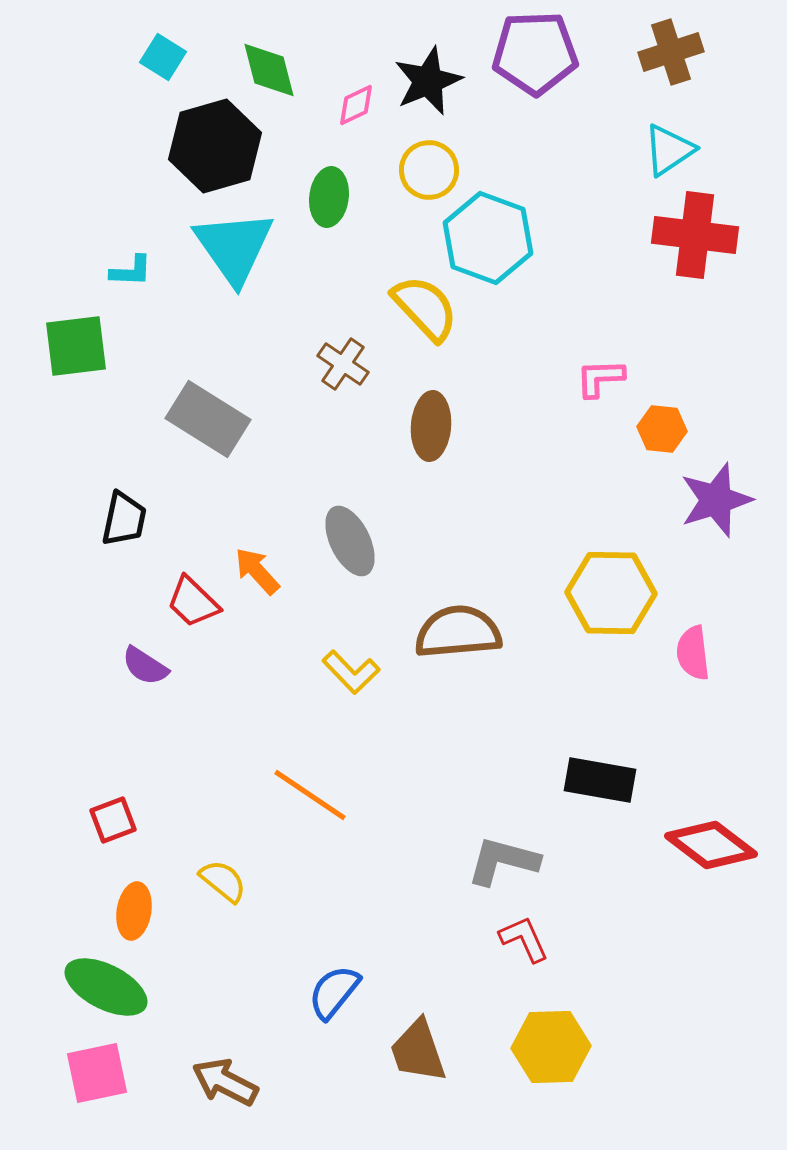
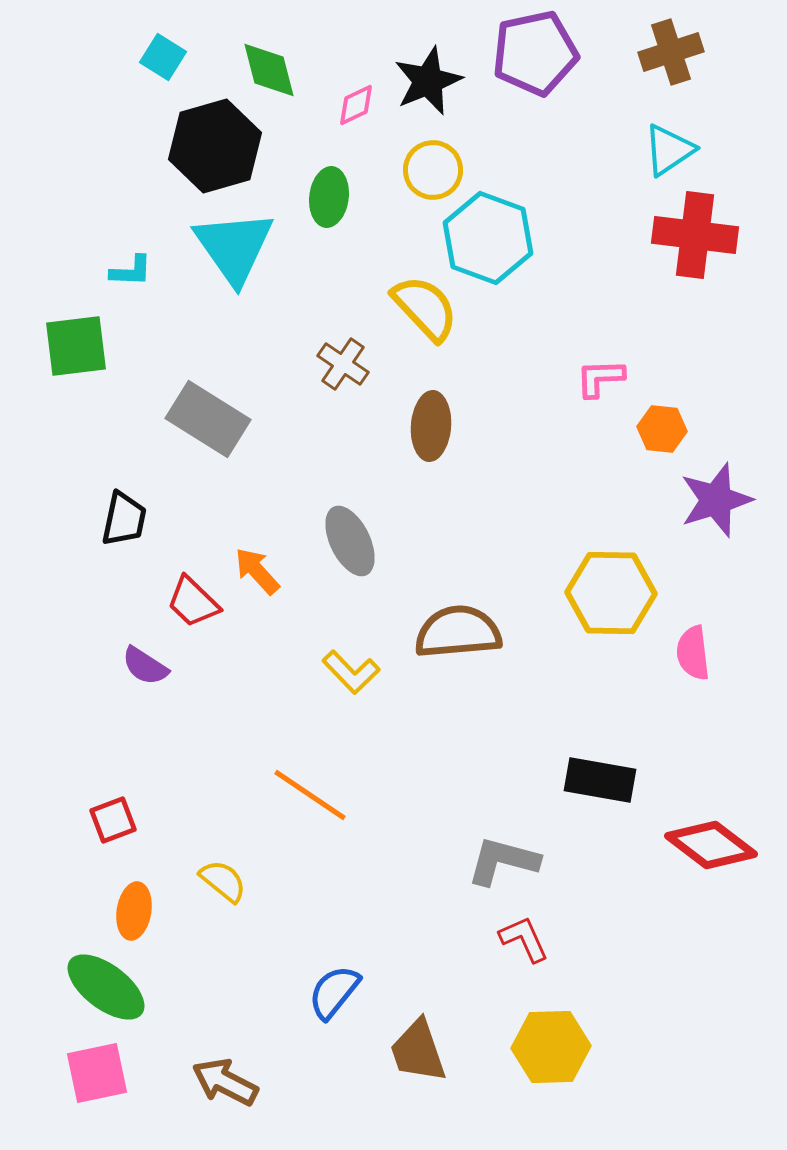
purple pentagon at (535, 53): rotated 10 degrees counterclockwise
yellow circle at (429, 170): moved 4 px right
green ellipse at (106, 987): rotated 10 degrees clockwise
